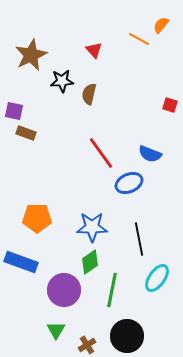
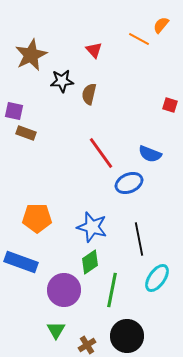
blue star: rotated 16 degrees clockwise
